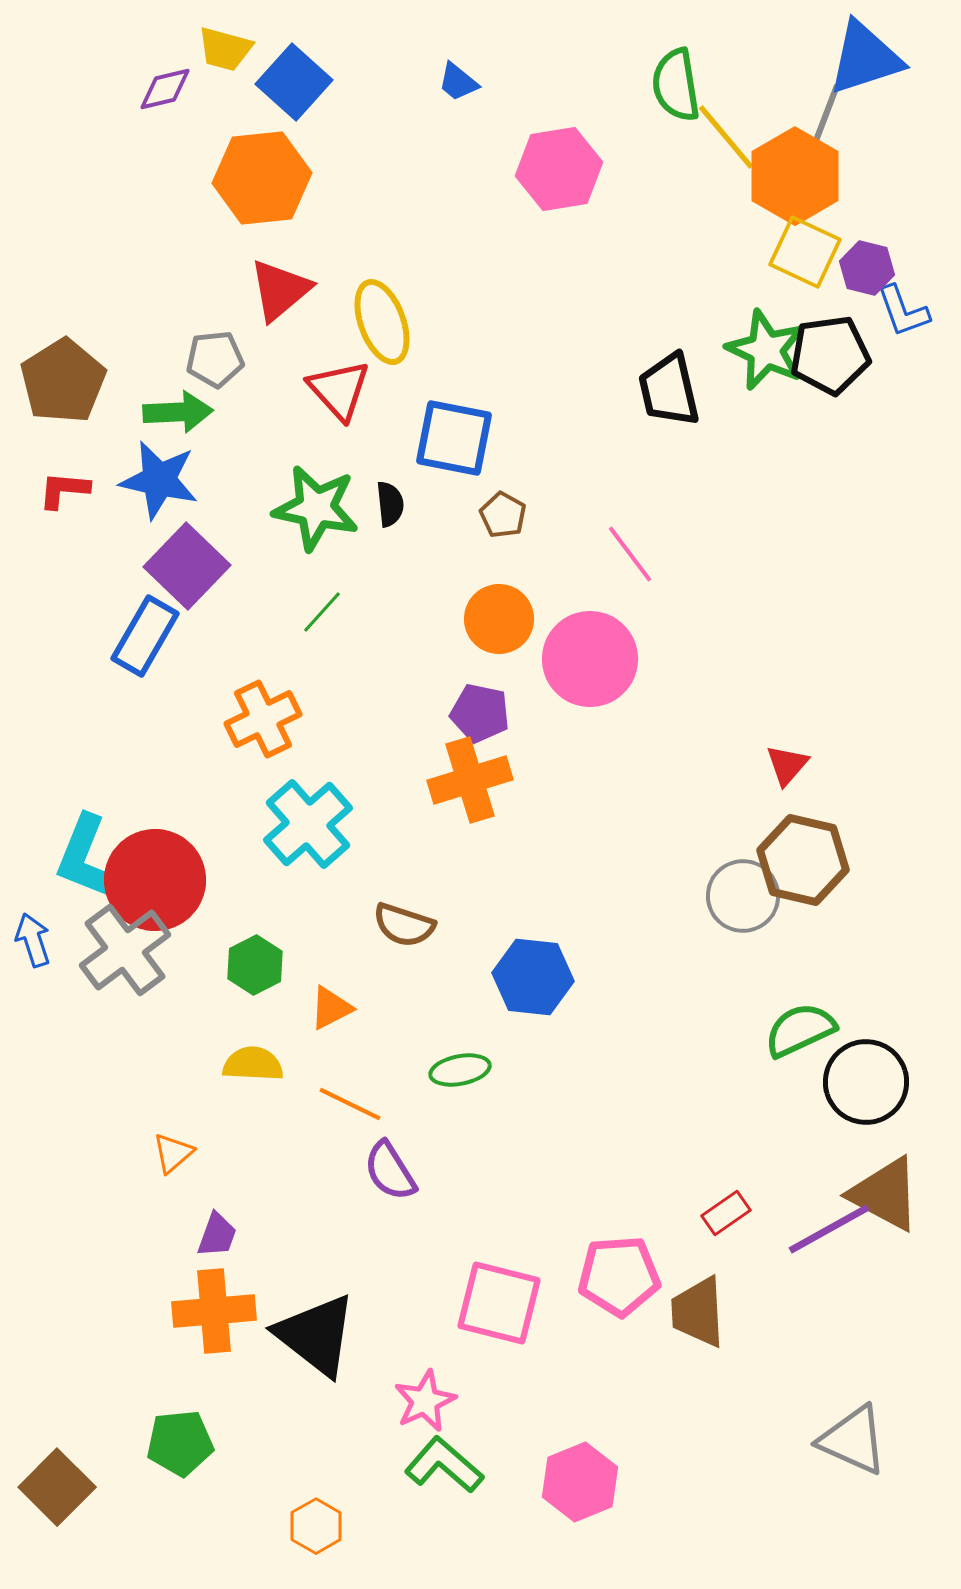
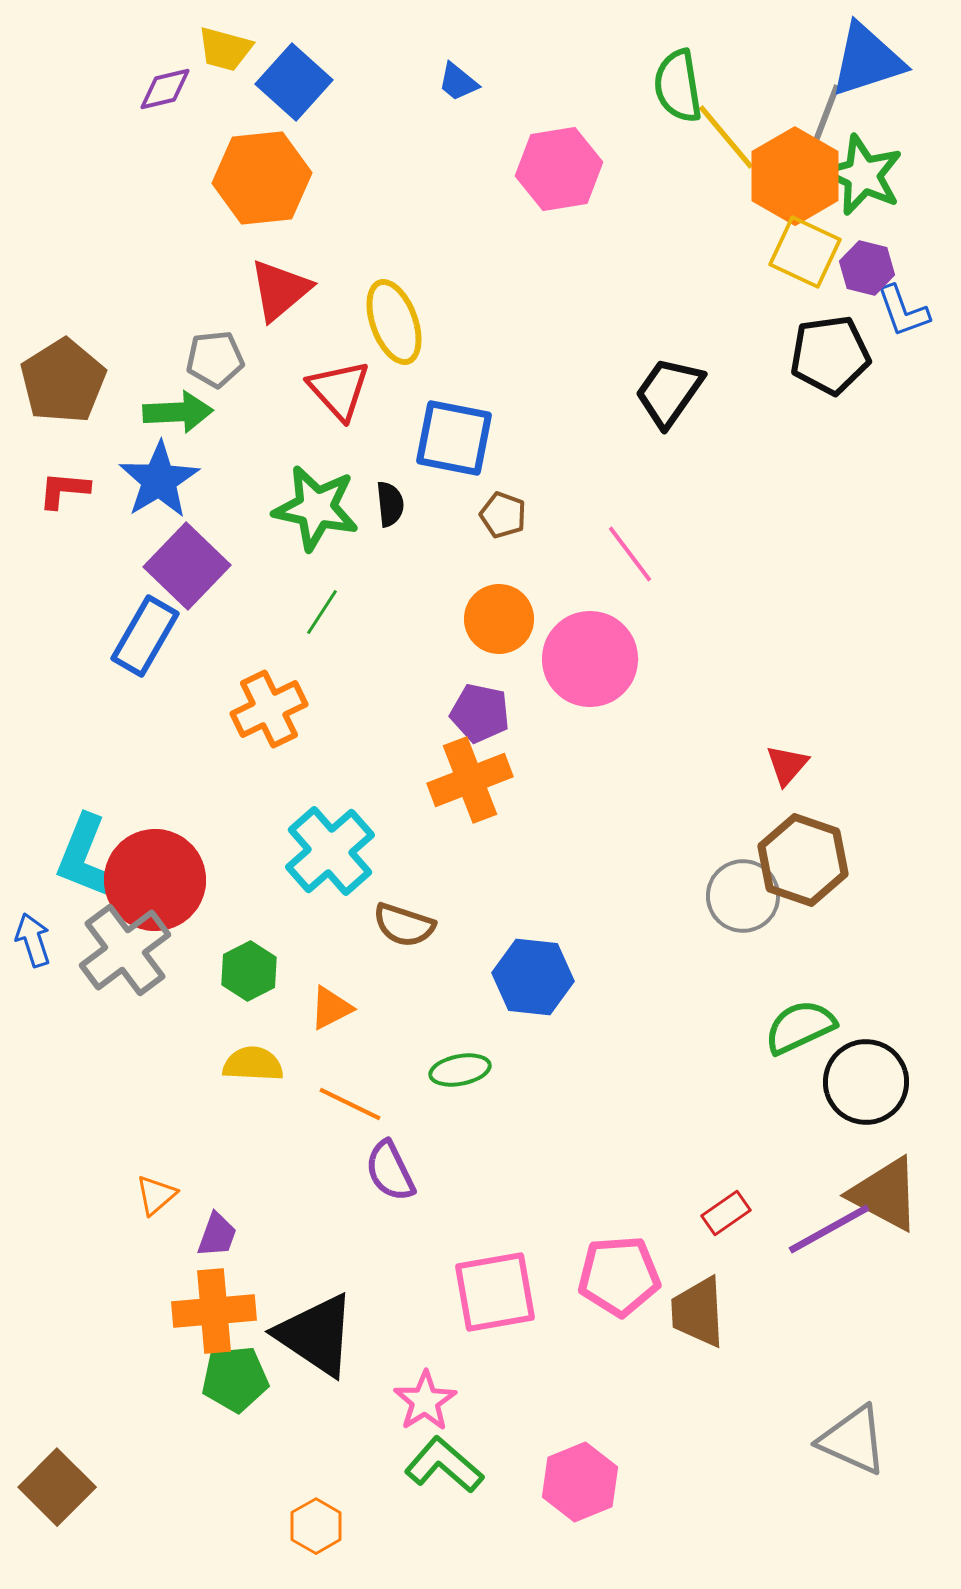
blue triangle at (865, 58): moved 2 px right, 2 px down
green semicircle at (676, 85): moved 2 px right, 1 px down
yellow ellipse at (382, 322): moved 12 px right
green star at (766, 350): moved 97 px right, 175 px up
black trapezoid at (669, 390): moved 2 px down; rotated 48 degrees clockwise
blue star at (159, 480): rotated 28 degrees clockwise
brown pentagon at (503, 515): rotated 9 degrees counterclockwise
green line at (322, 612): rotated 9 degrees counterclockwise
orange cross at (263, 719): moved 6 px right, 10 px up
orange cross at (470, 780): rotated 4 degrees counterclockwise
cyan cross at (308, 824): moved 22 px right, 27 px down
brown hexagon at (803, 860): rotated 6 degrees clockwise
green hexagon at (255, 965): moved 6 px left, 6 px down
green semicircle at (800, 1030): moved 3 px up
orange triangle at (173, 1153): moved 17 px left, 42 px down
purple semicircle at (390, 1171): rotated 6 degrees clockwise
pink square at (499, 1303): moved 4 px left, 11 px up; rotated 24 degrees counterclockwise
black triangle at (316, 1335): rotated 4 degrees counterclockwise
pink star at (425, 1401): rotated 8 degrees counterclockwise
green pentagon at (180, 1443): moved 55 px right, 64 px up
